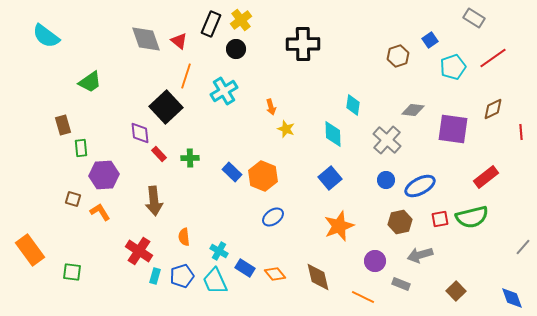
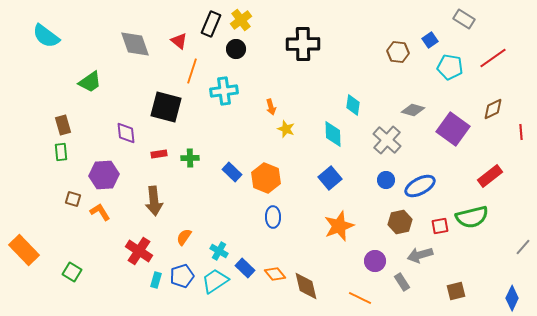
gray rectangle at (474, 18): moved 10 px left, 1 px down
gray diamond at (146, 39): moved 11 px left, 5 px down
brown hexagon at (398, 56): moved 4 px up; rotated 25 degrees clockwise
cyan pentagon at (453, 67): moved 3 px left; rotated 30 degrees clockwise
orange line at (186, 76): moved 6 px right, 5 px up
cyan cross at (224, 91): rotated 24 degrees clockwise
black square at (166, 107): rotated 32 degrees counterclockwise
gray diamond at (413, 110): rotated 10 degrees clockwise
purple square at (453, 129): rotated 28 degrees clockwise
purple diamond at (140, 133): moved 14 px left
green rectangle at (81, 148): moved 20 px left, 4 px down
red rectangle at (159, 154): rotated 56 degrees counterclockwise
orange hexagon at (263, 176): moved 3 px right, 2 px down
red rectangle at (486, 177): moved 4 px right, 1 px up
blue ellipse at (273, 217): rotated 55 degrees counterclockwise
red square at (440, 219): moved 7 px down
orange semicircle at (184, 237): rotated 42 degrees clockwise
orange rectangle at (30, 250): moved 6 px left; rotated 8 degrees counterclockwise
blue rectangle at (245, 268): rotated 12 degrees clockwise
green square at (72, 272): rotated 24 degrees clockwise
cyan rectangle at (155, 276): moved 1 px right, 4 px down
brown diamond at (318, 277): moved 12 px left, 9 px down
cyan trapezoid at (215, 281): rotated 80 degrees clockwise
gray rectangle at (401, 284): moved 1 px right, 2 px up; rotated 36 degrees clockwise
brown square at (456, 291): rotated 30 degrees clockwise
orange line at (363, 297): moved 3 px left, 1 px down
blue diamond at (512, 298): rotated 45 degrees clockwise
